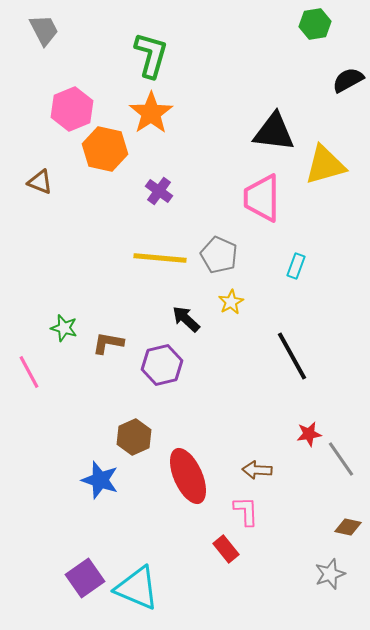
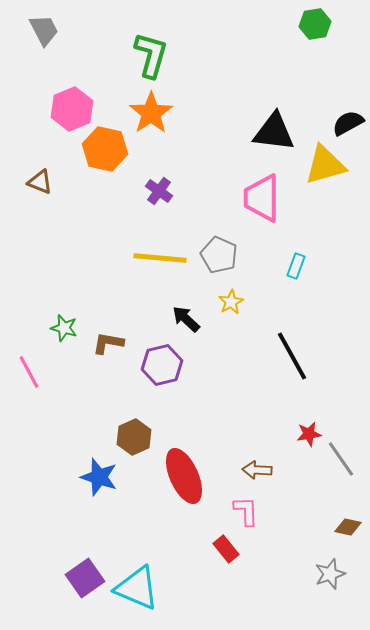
black semicircle: moved 43 px down
red ellipse: moved 4 px left
blue star: moved 1 px left, 3 px up
